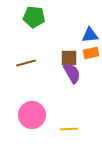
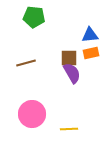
pink circle: moved 1 px up
